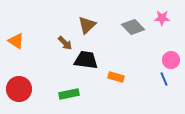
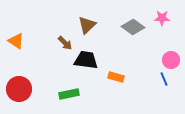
gray diamond: rotated 10 degrees counterclockwise
